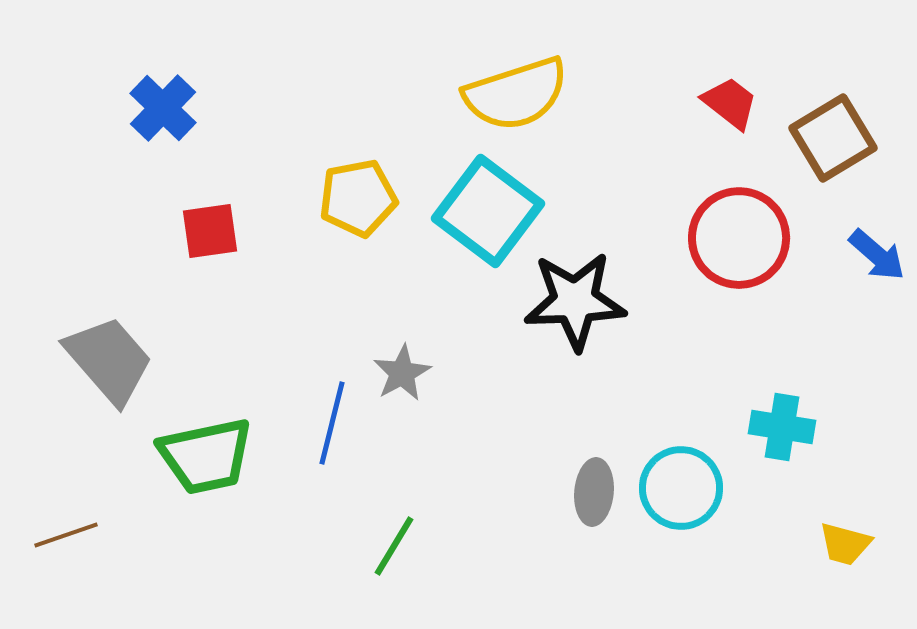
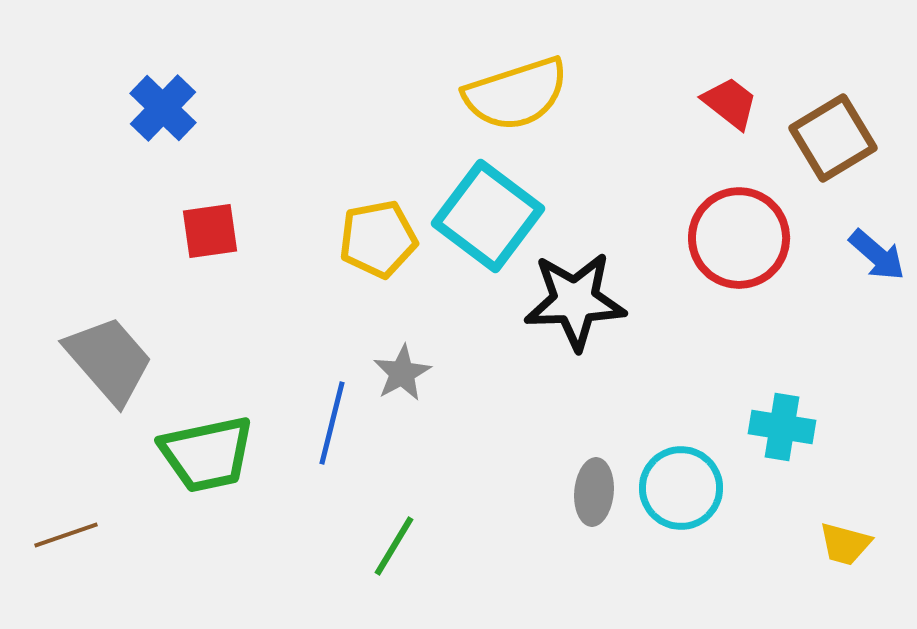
yellow pentagon: moved 20 px right, 41 px down
cyan square: moved 5 px down
green trapezoid: moved 1 px right, 2 px up
